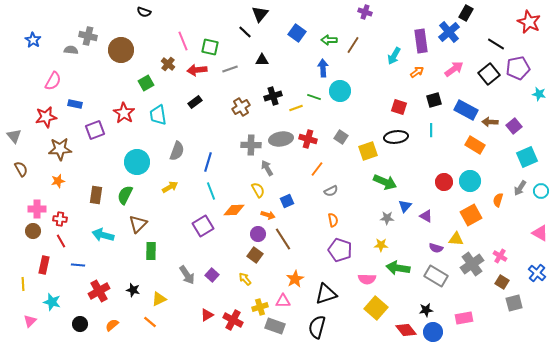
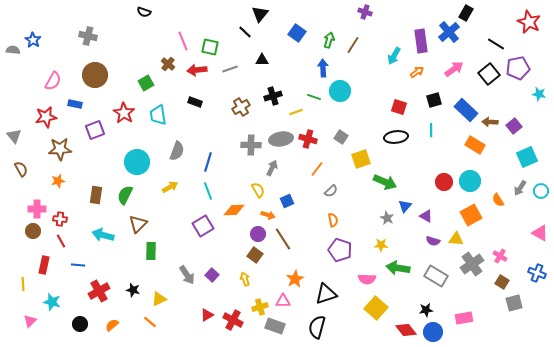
green arrow at (329, 40): rotated 105 degrees clockwise
gray semicircle at (71, 50): moved 58 px left
brown circle at (121, 50): moved 26 px left, 25 px down
black rectangle at (195, 102): rotated 56 degrees clockwise
yellow line at (296, 108): moved 4 px down
blue rectangle at (466, 110): rotated 15 degrees clockwise
yellow square at (368, 151): moved 7 px left, 8 px down
gray arrow at (267, 168): moved 5 px right; rotated 56 degrees clockwise
cyan line at (211, 191): moved 3 px left
gray semicircle at (331, 191): rotated 16 degrees counterclockwise
orange semicircle at (498, 200): rotated 48 degrees counterclockwise
gray star at (387, 218): rotated 24 degrees clockwise
purple semicircle at (436, 248): moved 3 px left, 7 px up
blue cross at (537, 273): rotated 18 degrees counterclockwise
yellow arrow at (245, 279): rotated 24 degrees clockwise
